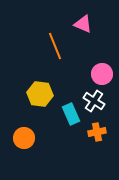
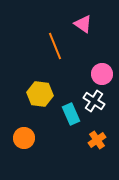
pink triangle: rotated 12 degrees clockwise
orange cross: moved 8 px down; rotated 24 degrees counterclockwise
